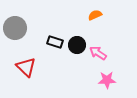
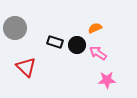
orange semicircle: moved 13 px down
